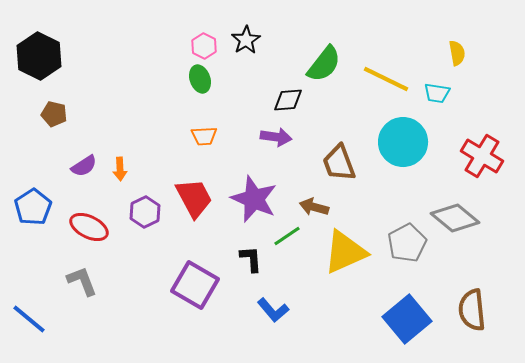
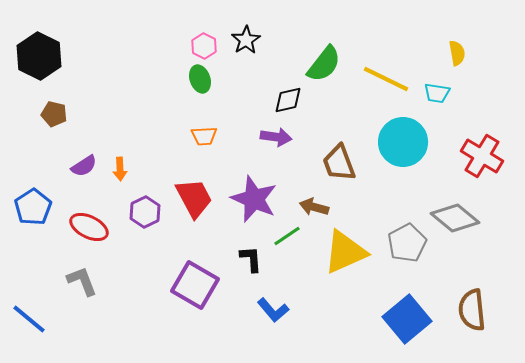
black diamond: rotated 8 degrees counterclockwise
